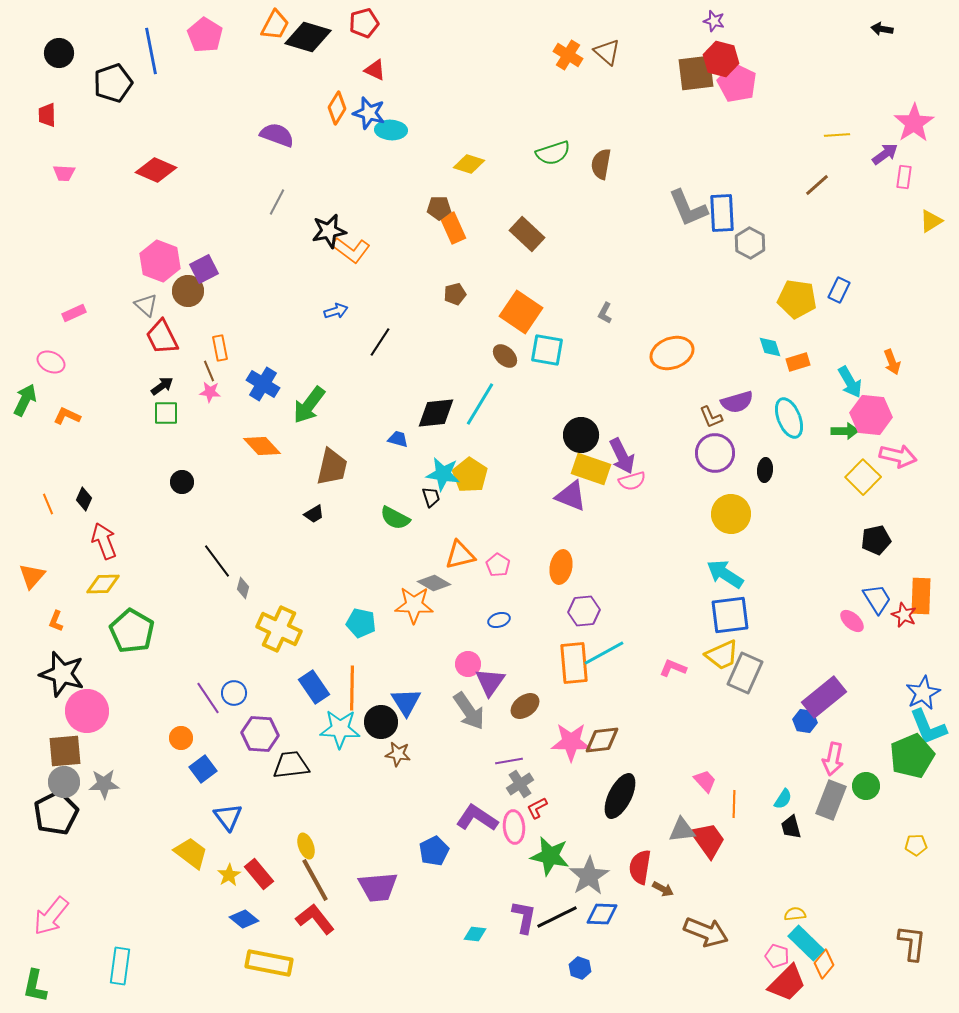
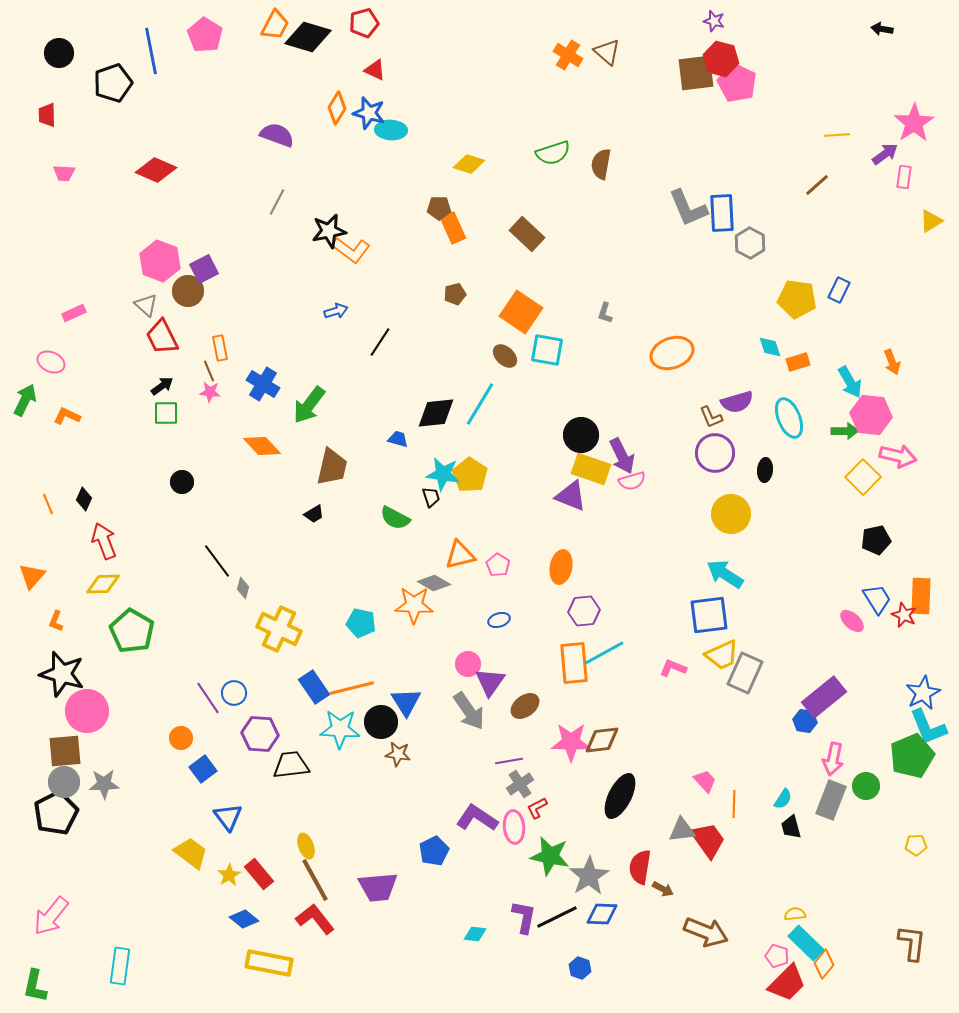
gray L-shape at (605, 313): rotated 10 degrees counterclockwise
blue square at (730, 615): moved 21 px left
orange line at (352, 688): rotated 75 degrees clockwise
